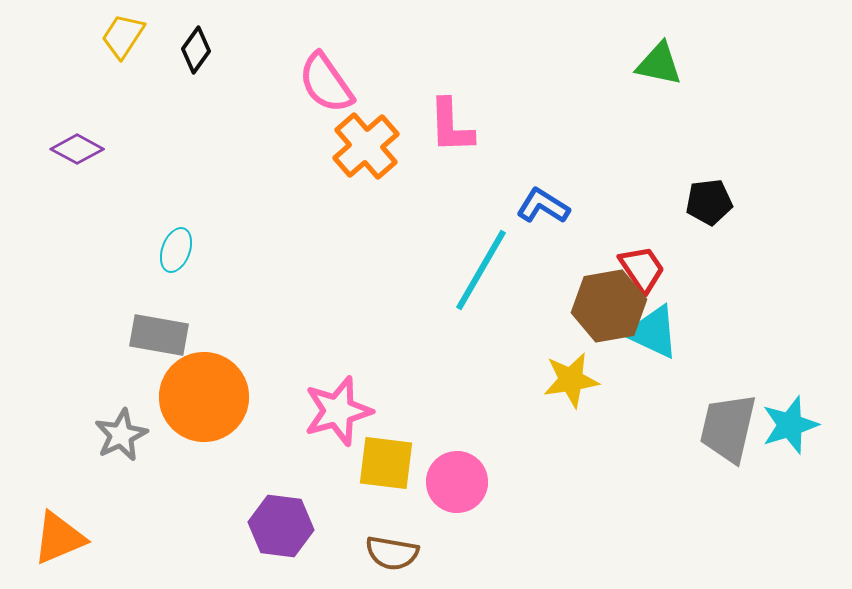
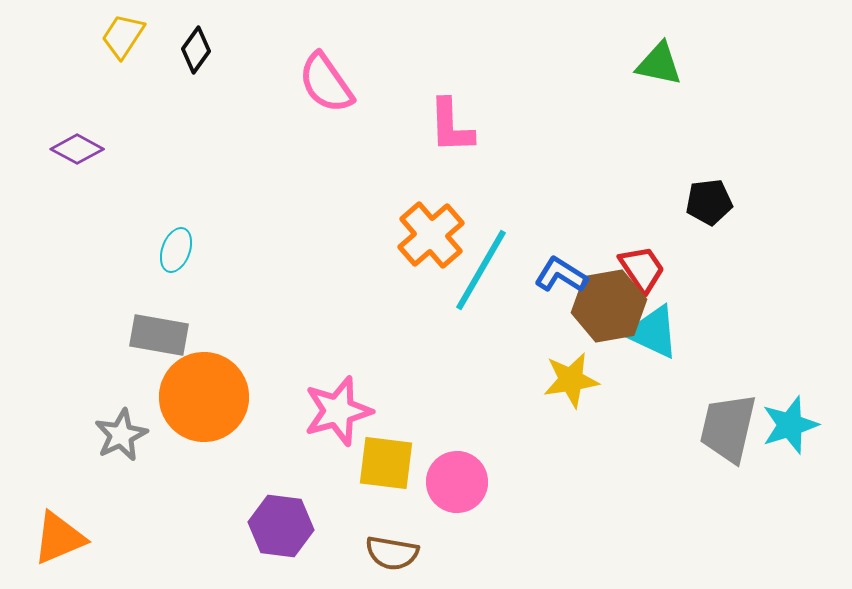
orange cross: moved 65 px right, 89 px down
blue L-shape: moved 18 px right, 69 px down
